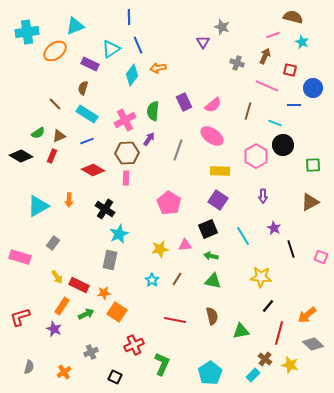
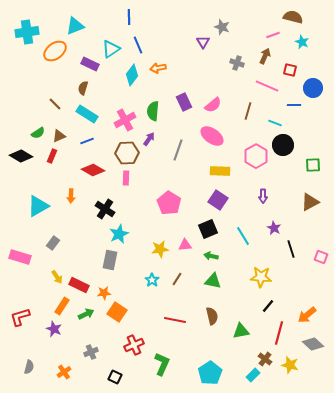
orange arrow at (69, 200): moved 2 px right, 4 px up
